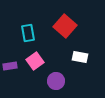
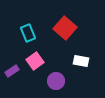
red square: moved 2 px down
cyan rectangle: rotated 12 degrees counterclockwise
white rectangle: moved 1 px right, 4 px down
purple rectangle: moved 2 px right, 5 px down; rotated 24 degrees counterclockwise
